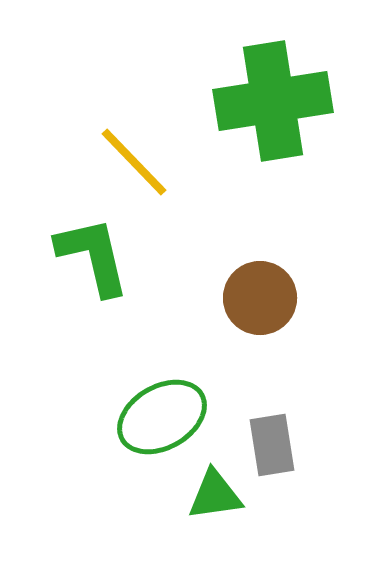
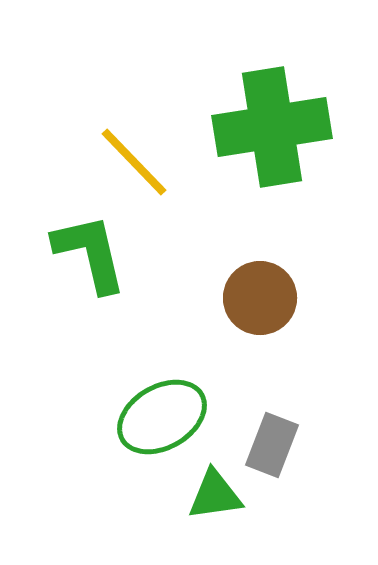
green cross: moved 1 px left, 26 px down
green L-shape: moved 3 px left, 3 px up
gray rectangle: rotated 30 degrees clockwise
